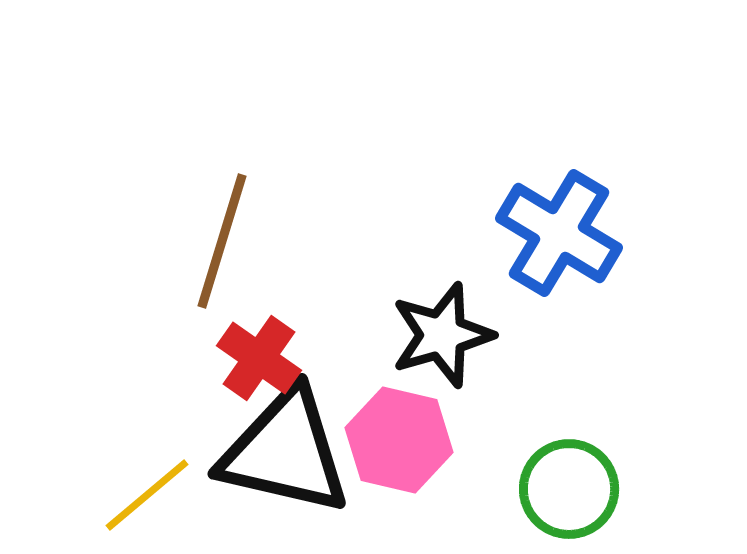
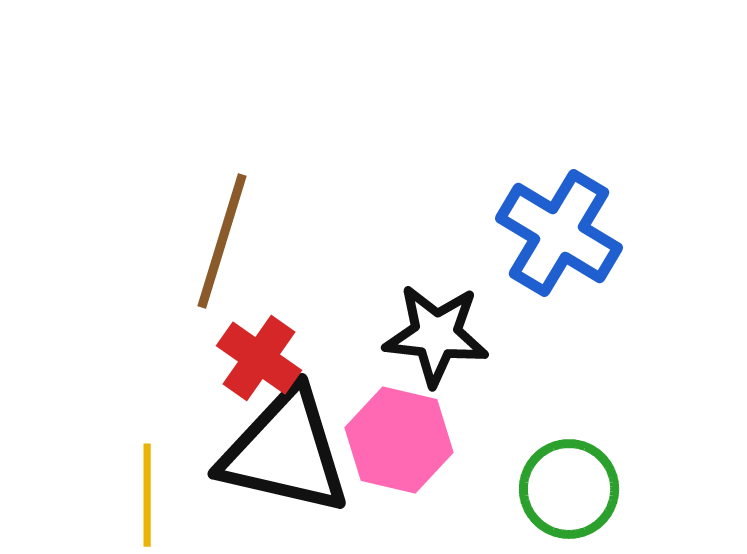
black star: moved 6 px left; rotated 22 degrees clockwise
yellow line: rotated 50 degrees counterclockwise
